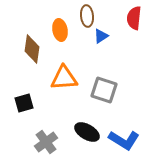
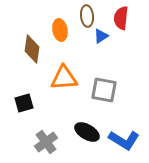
red semicircle: moved 13 px left
gray square: rotated 8 degrees counterclockwise
